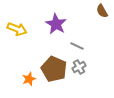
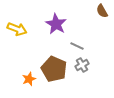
gray cross: moved 3 px right, 2 px up
